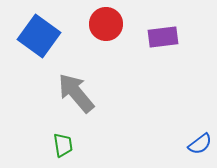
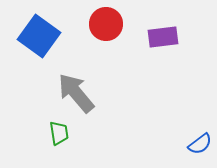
green trapezoid: moved 4 px left, 12 px up
